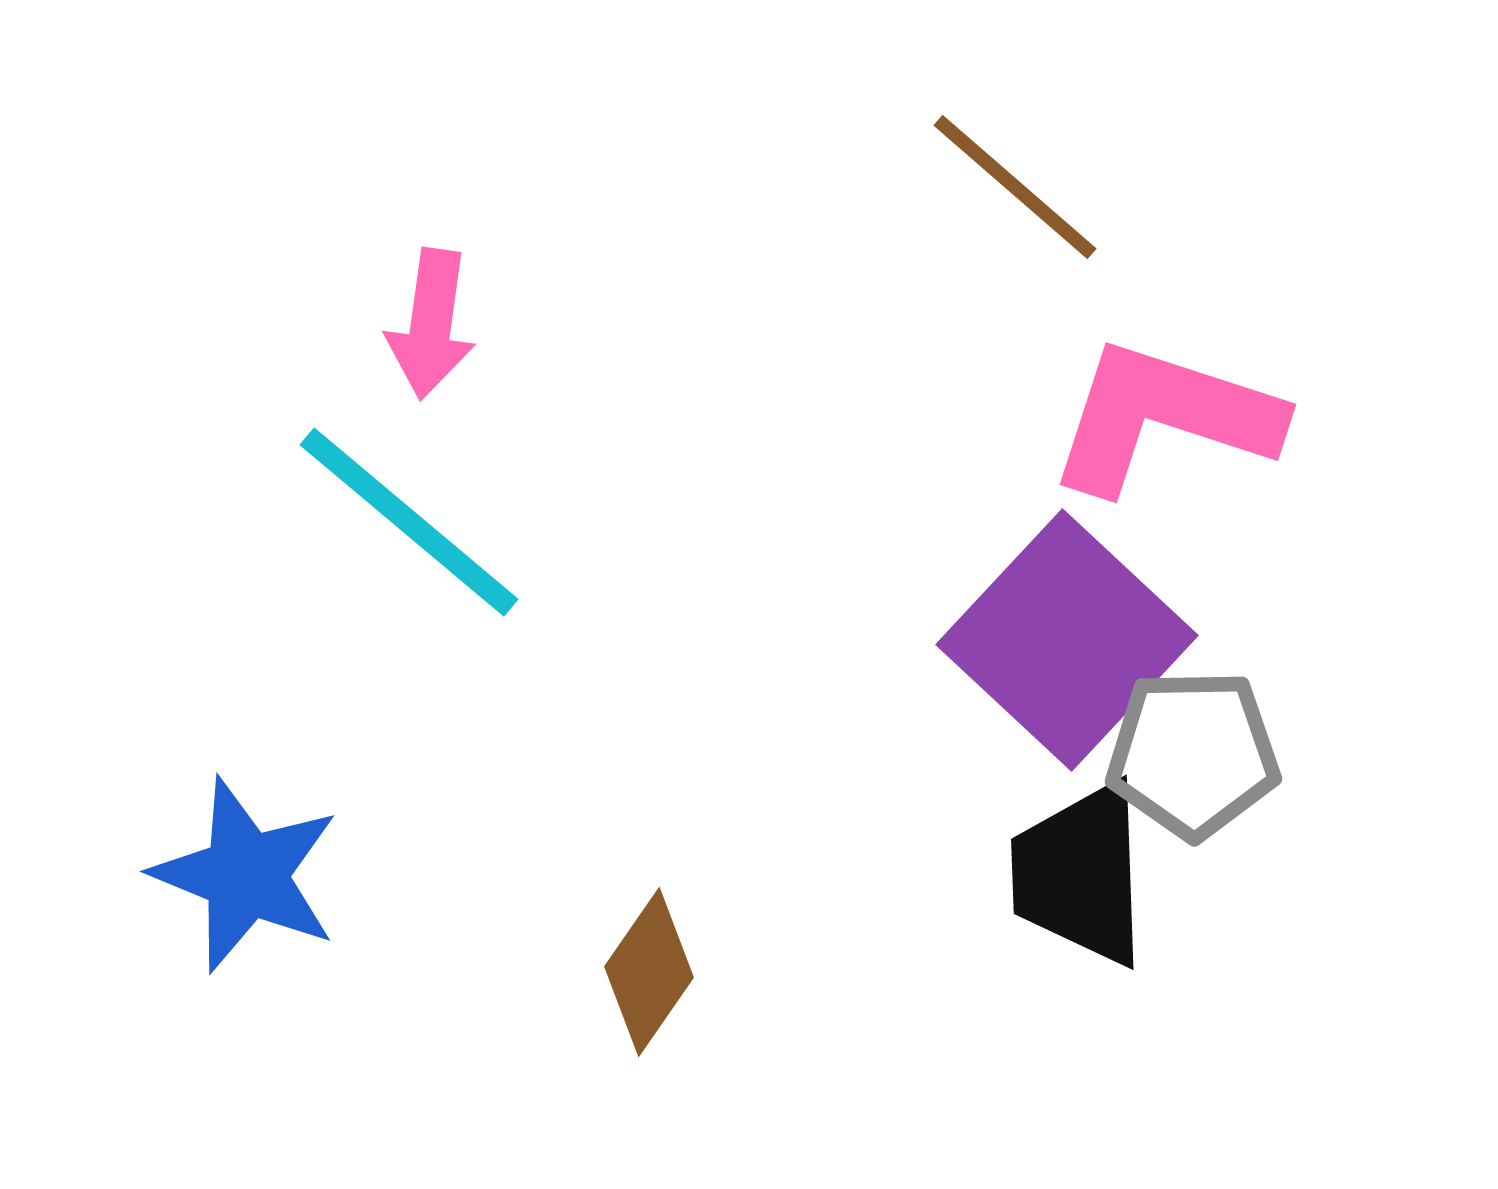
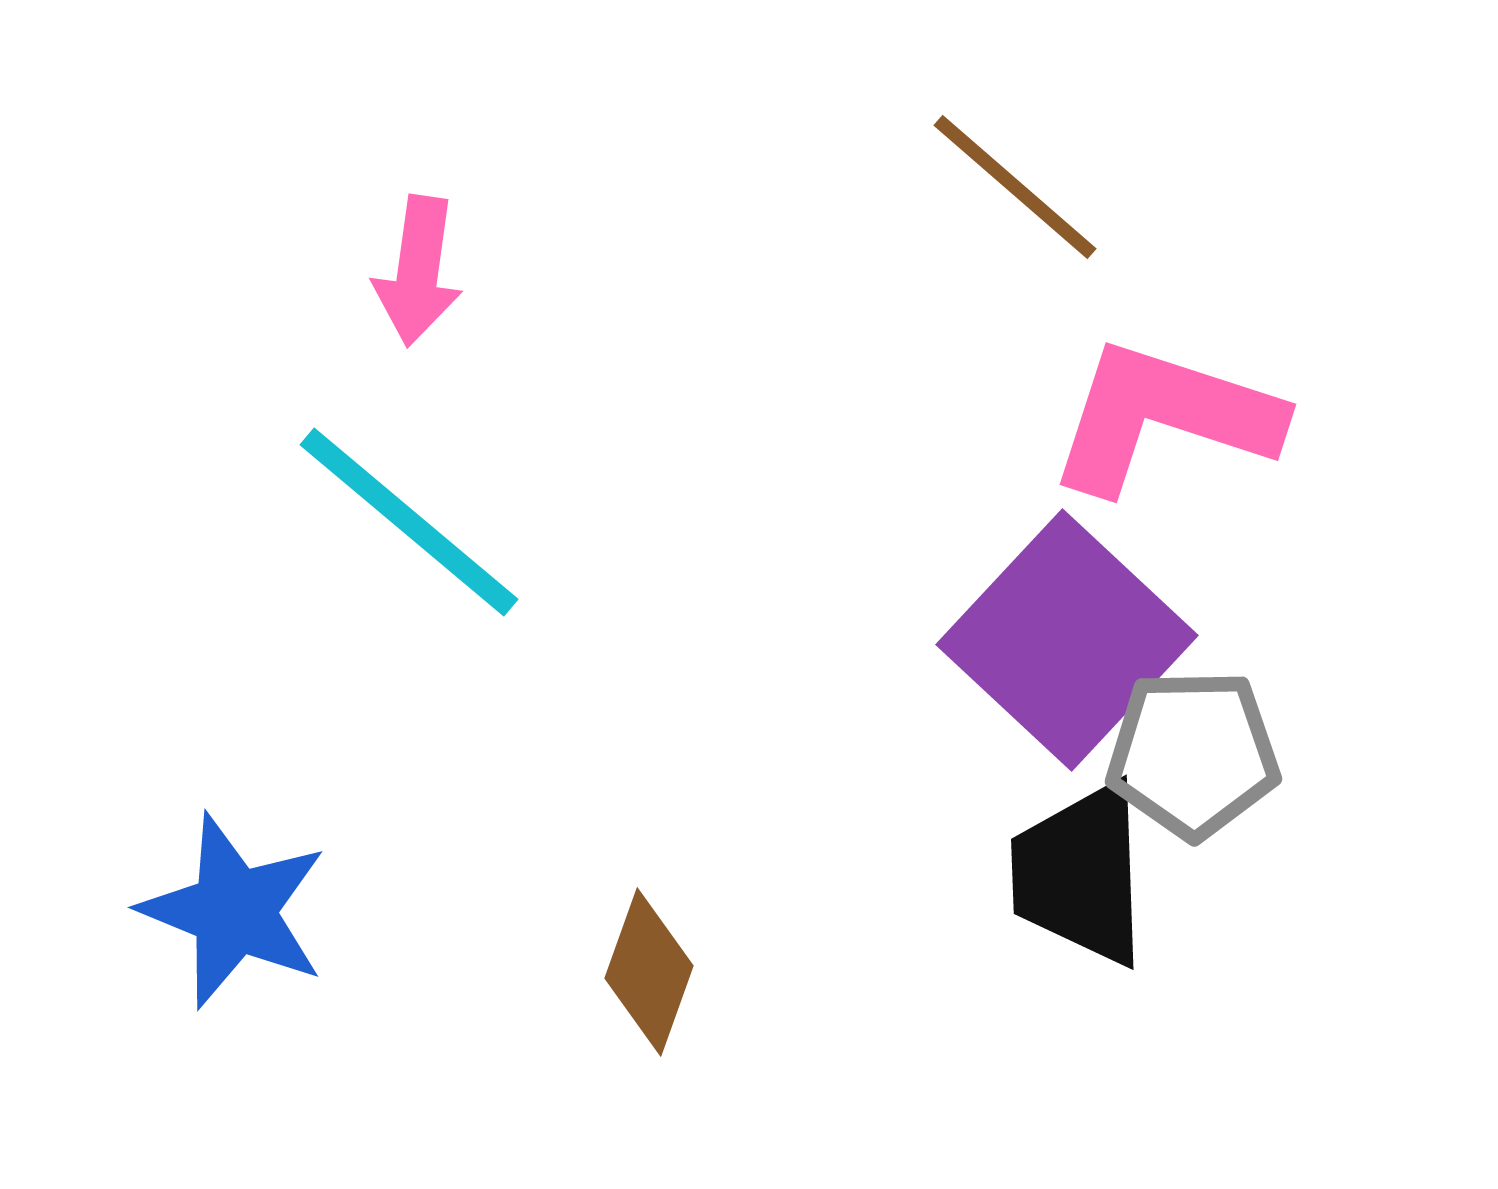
pink arrow: moved 13 px left, 53 px up
blue star: moved 12 px left, 36 px down
brown diamond: rotated 15 degrees counterclockwise
